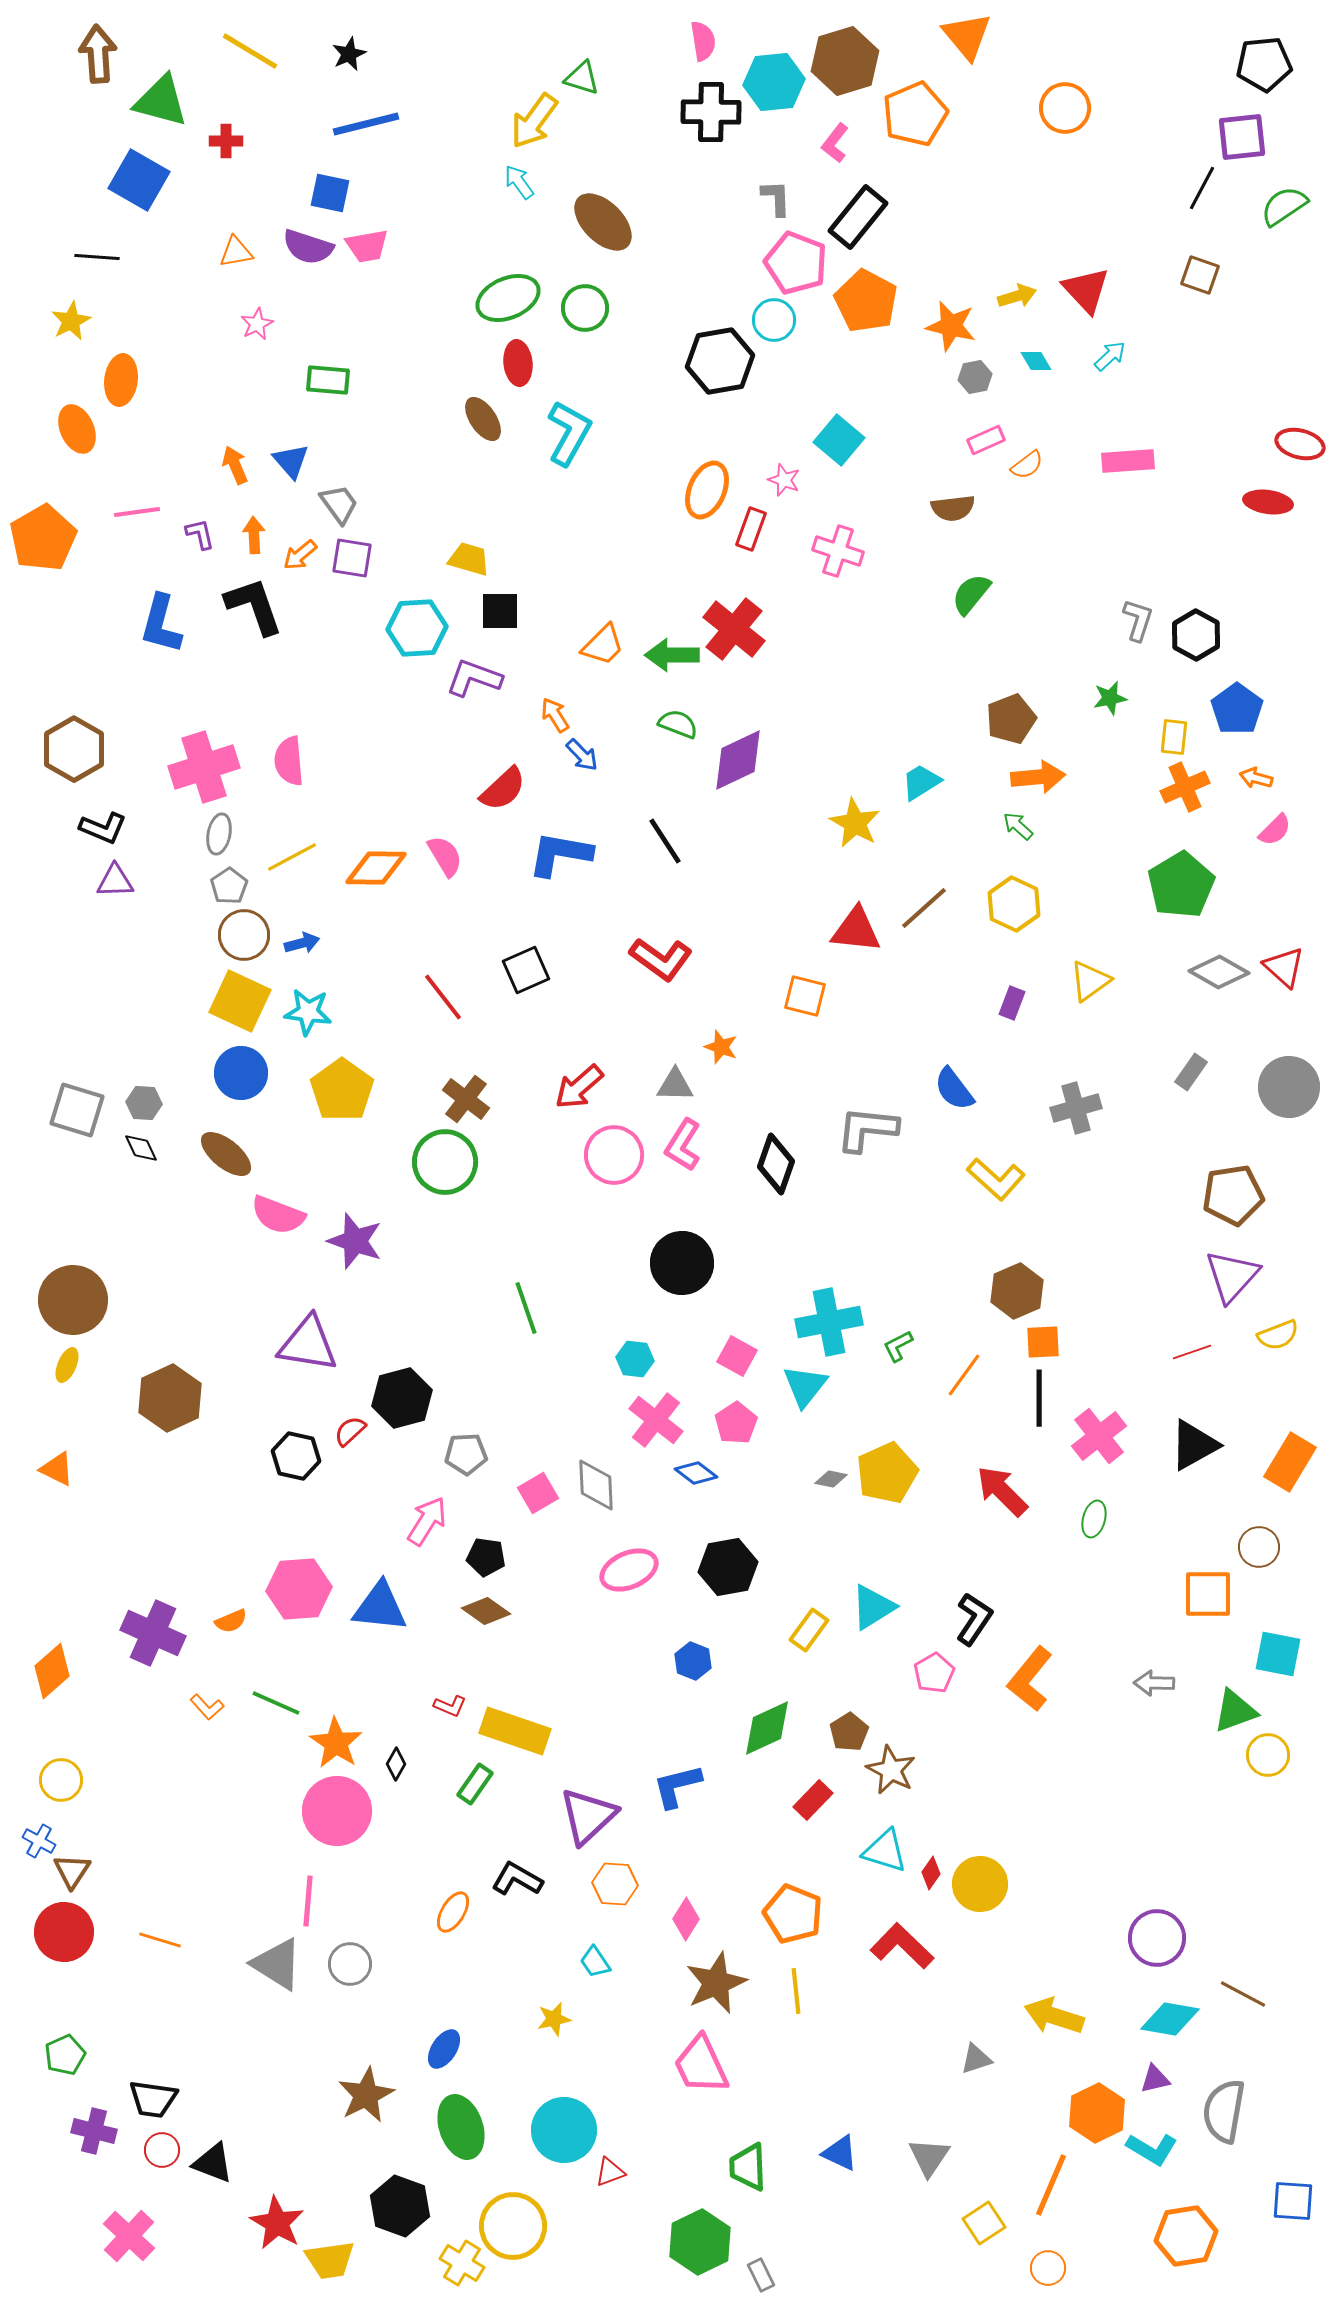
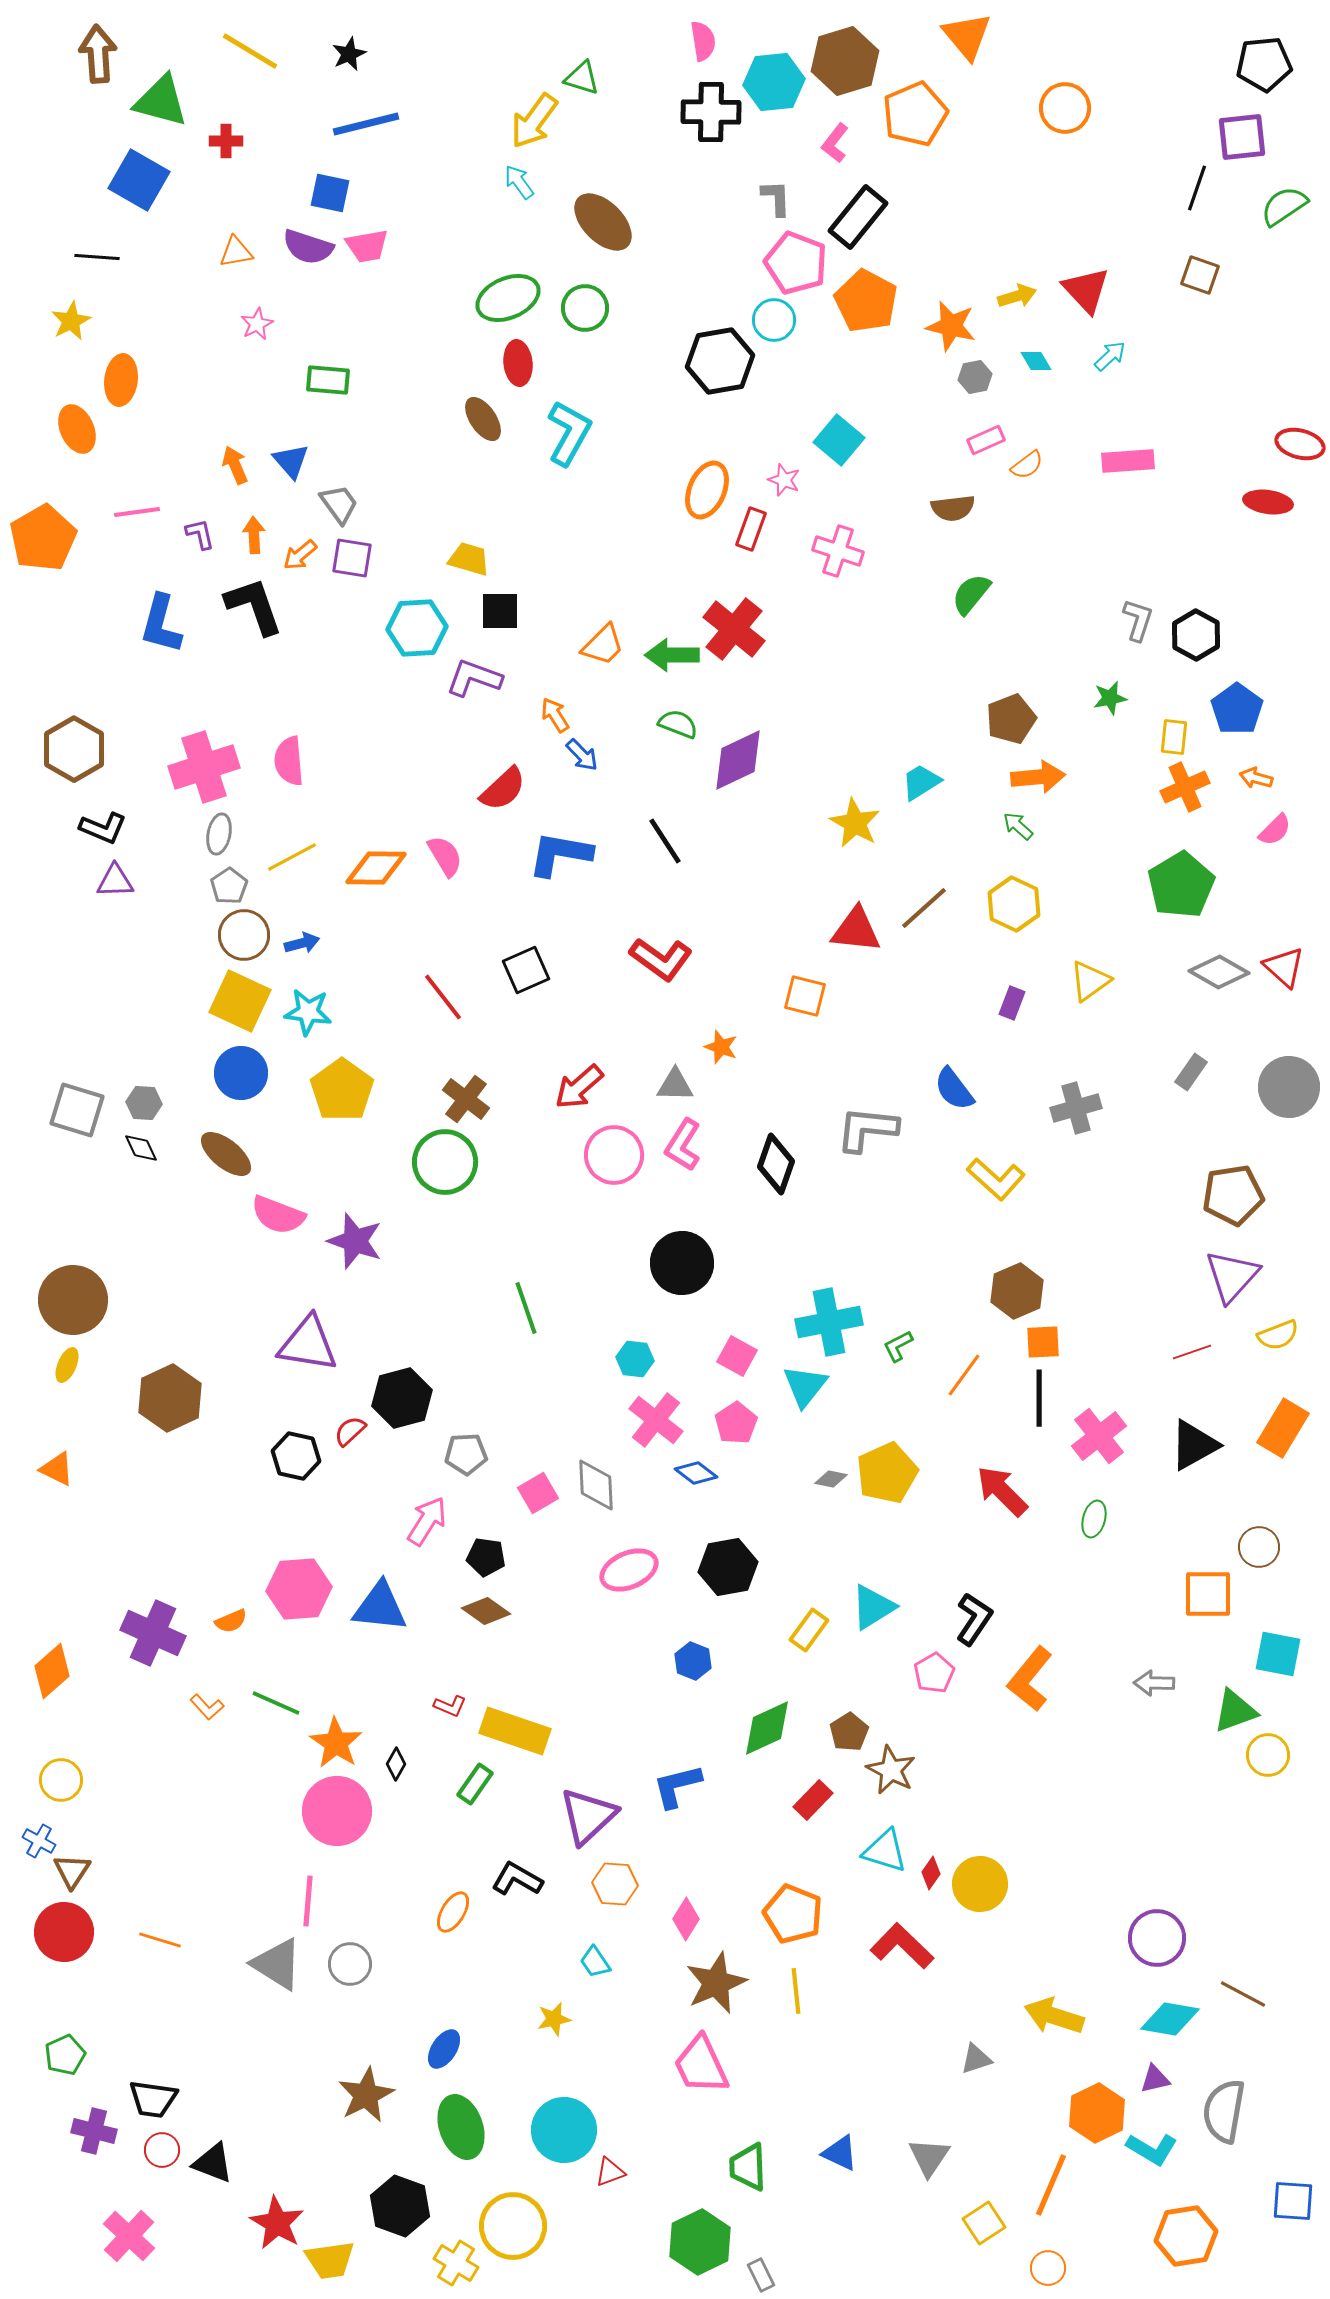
black line at (1202, 188): moved 5 px left; rotated 9 degrees counterclockwise
orange rectangle at (1290, 1462): moved 7 px left, 34 px up
yellow cross at (462, 2263): moved 6 px left
